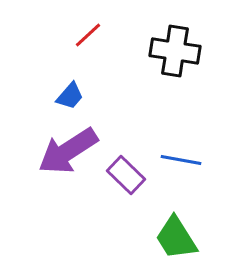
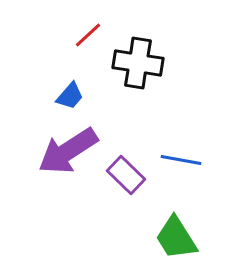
black cross: moved 37 px left, 12 px down
